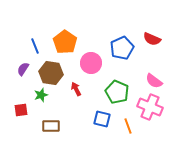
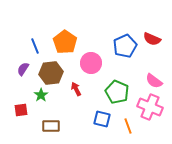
blue pentagon: moved 3 px right, 2 px up
brown hexagon: rotated 15 degrees counterclockwise
green star: rotated 16 degrees counterclockwise
